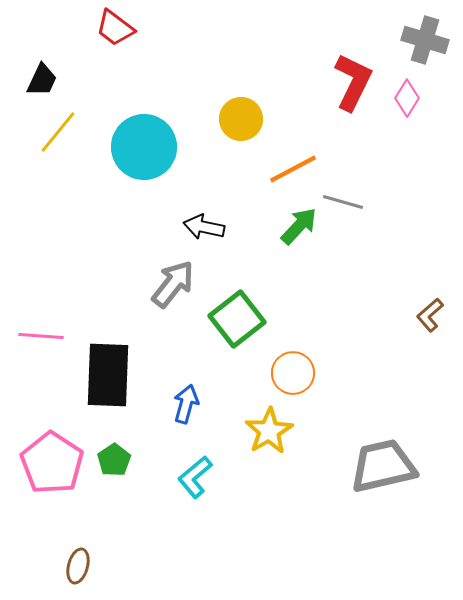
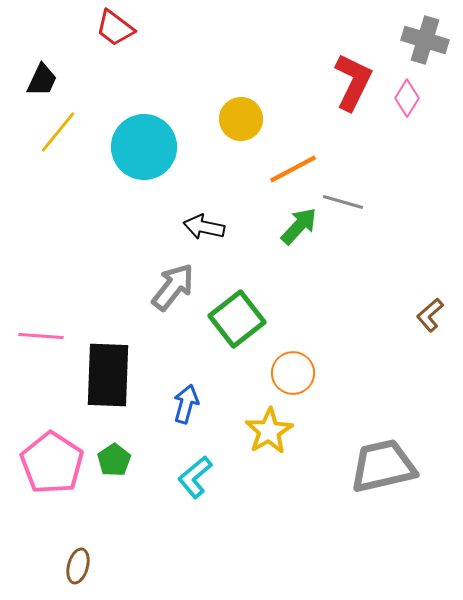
gray arrow: moved 3 px down
